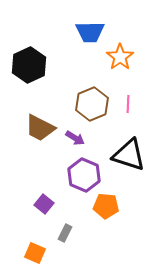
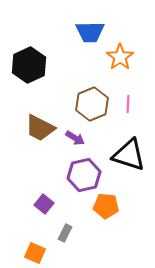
purple hexagon: rotated 24 degrees clockwise
